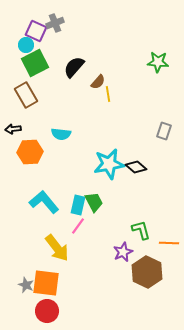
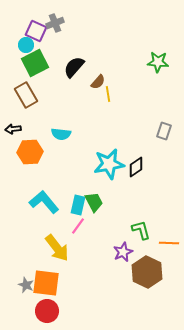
black diamond: rotated 75 degrees counterclockwise
